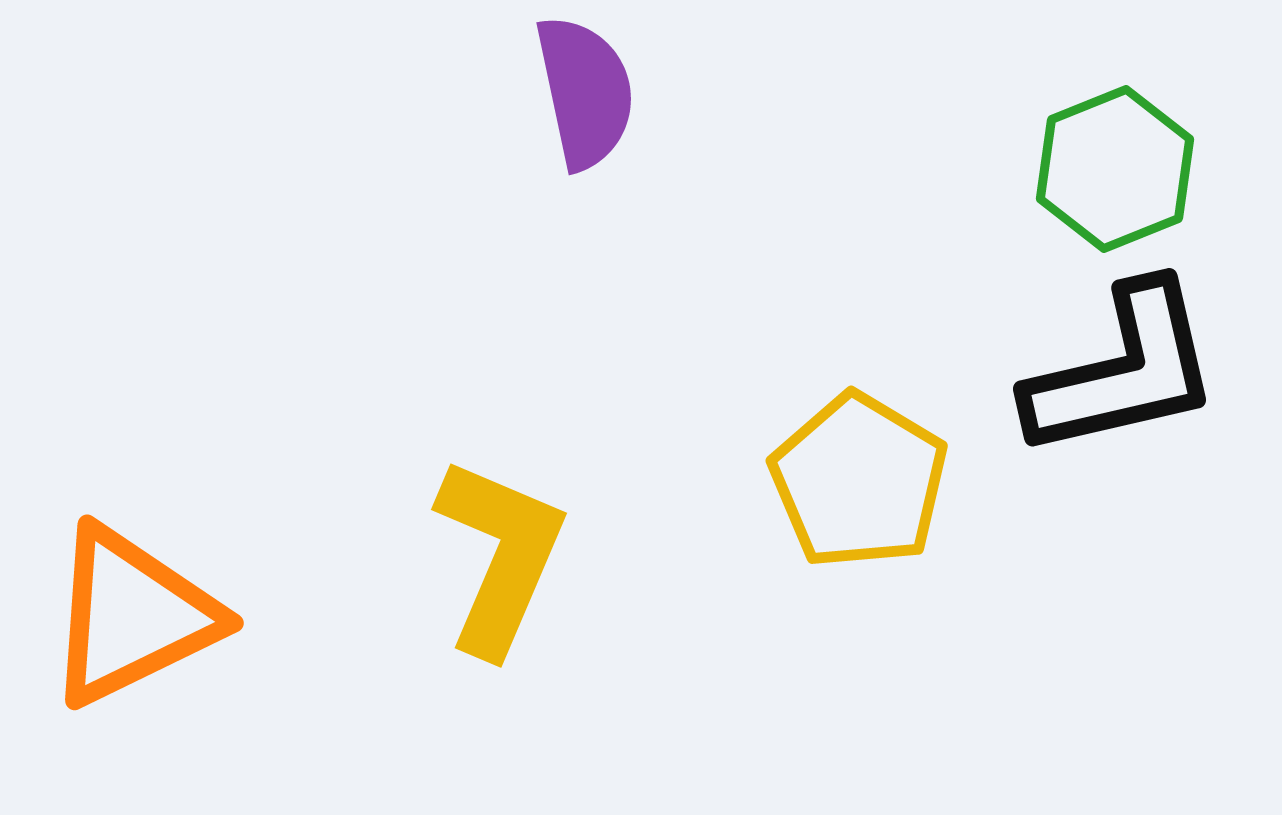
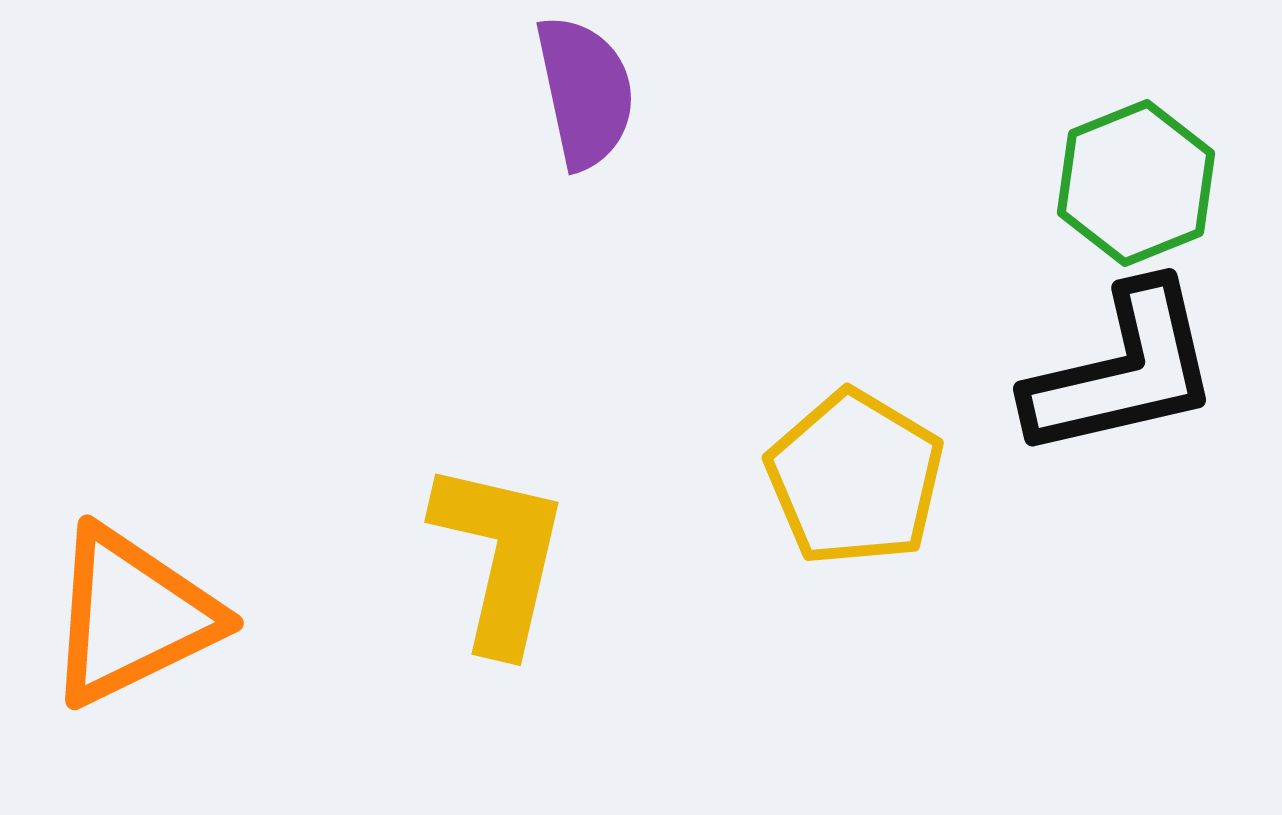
green hexagon: moved 21 px right, 14 px down
yellow pentagon: moved 4 px left, 3 px up
yellow L-shape: rotated 10 degrees counterclockwise
